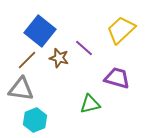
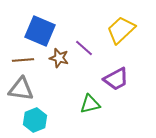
blue square: rotated 16 degrees counterclockwise
brown line: moved 4 px left; rotated 40 degrees clockwise
purple trapezoid: moved 1 px left, 1 px down; rotated 136 degrees clockwise
